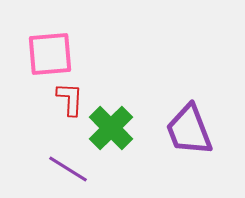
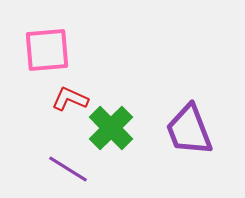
pink square: moved 3 px left, 4 px up
red L-shape: rotated 69 degrees counterclockwise
